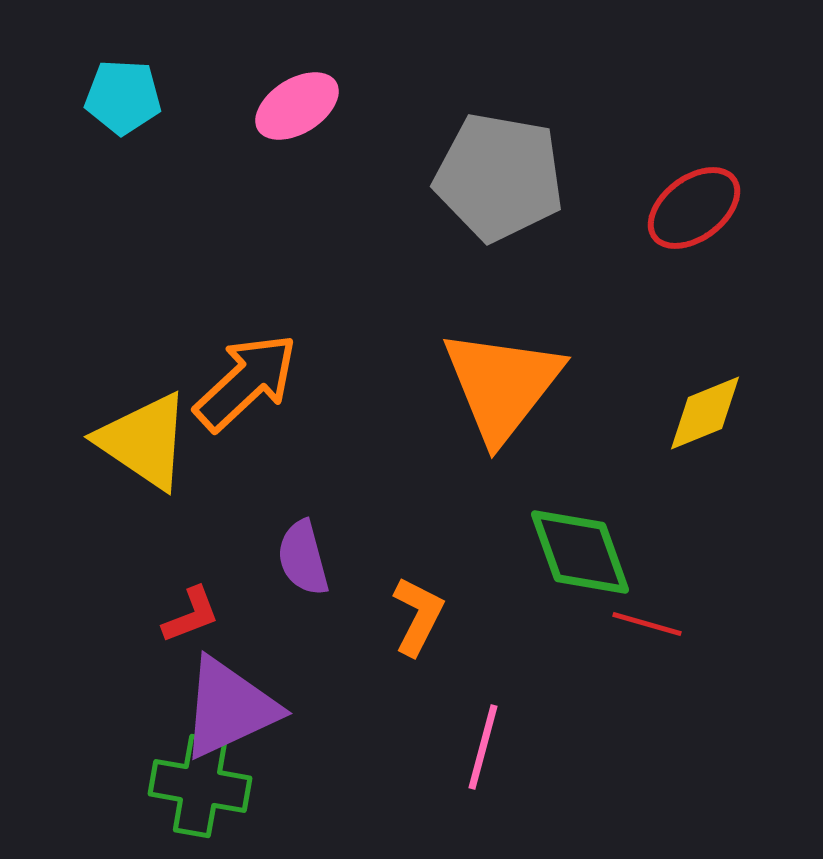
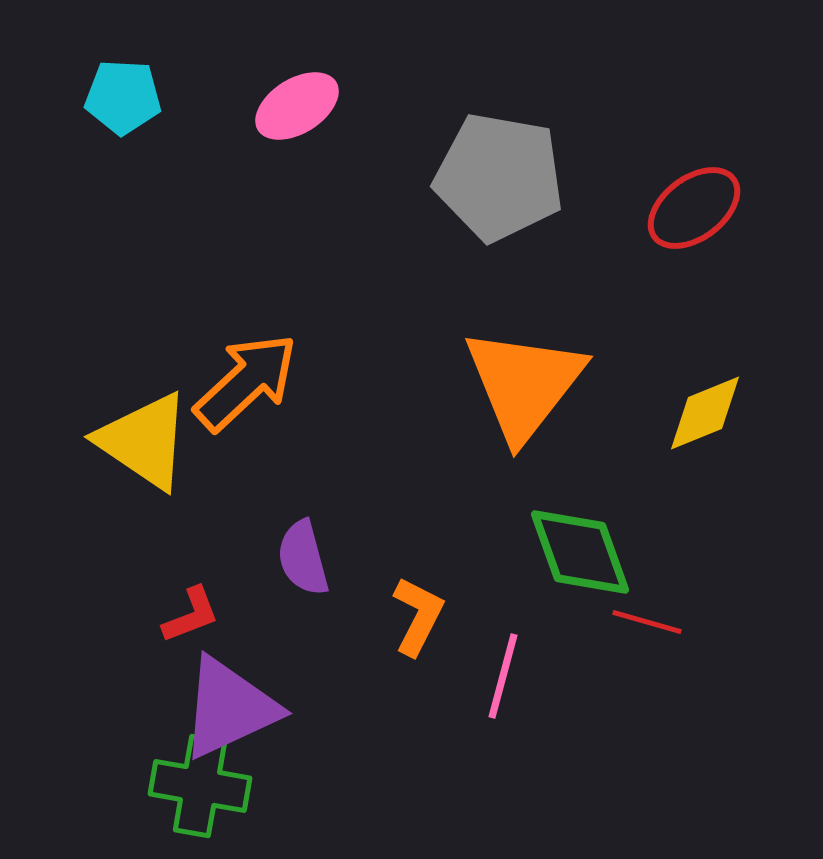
orange triangle: moved 22 px right, 1 px up
red line: moved 2 px up
pink line: moved 20 px right, 71 px up
